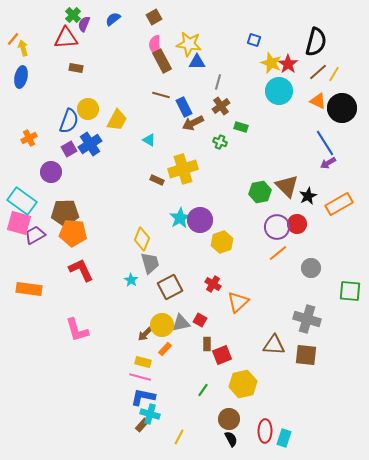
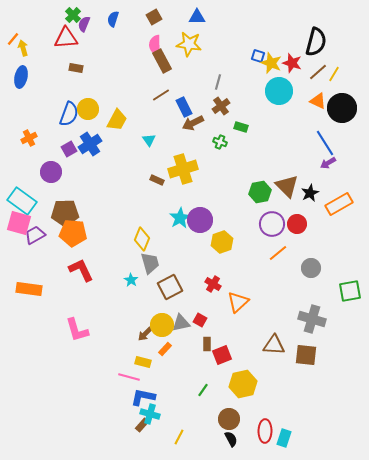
blue semicircle at (113, 19): rotated 35 degrees counterclockwise
blue square at (254, 40): moved 4 px right, 16 px down
blue triangle at (197, 62): moved 45 px up
red star at (288, 64): moved 4 px right, 1 px up; rotated 18 degrees counterclockwise
brown line at (161, 95): rotated 48 degrees counterclockwise
blue semicircle at (69, 121): moved 7 px up
cyan triangle at (149, 140): rotated 24 degrees clockwise
black star at (308, 196): moved 2 px right, 3 px up
purple circle at (277, 227): moved 5 px left, 3 px up
green square at (350, 291): rotated 15 degrees counterclockwise
gray cross at (307, 319): moved 5 px right
pink line at (140, 377): moved 11 px left
